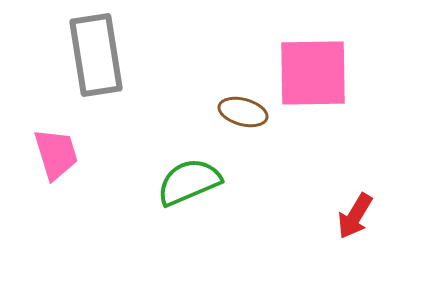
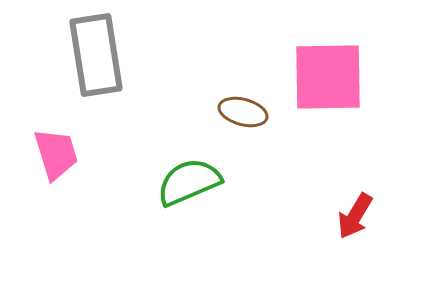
pink square: moved 15 px right, 4 px down
